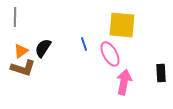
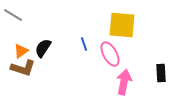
gray line: moved 2 px left, 2 px up; rotated 60 degrees counterclockwise
